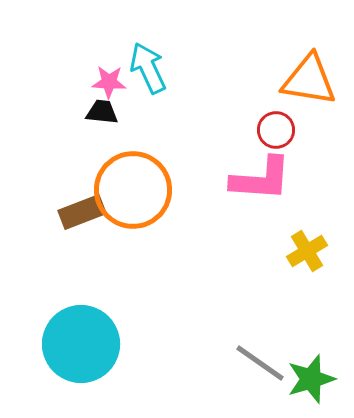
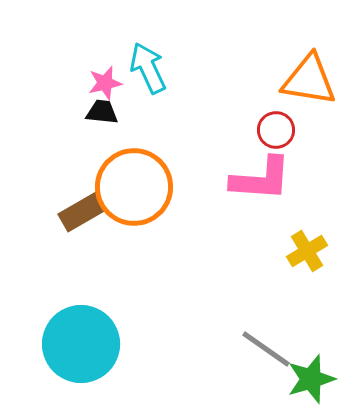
pink star: moved 4 px left, 1 px down; rotated 16 degrees counterclockwise
orange circle: moved 1 px right, 3 px up
brown rectangle: rotated 9 degrees counterclockwise
gray line: moved 6 px right, 14 px up
